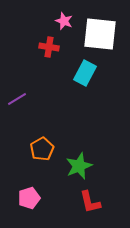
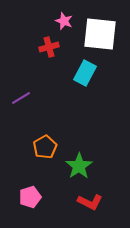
red cross: rotated 24 degrees counterclockwise
purple line: moved 4 px right, 1 px up
orange pentagon: moved 3 px right, 2 px up
green star: rotated 12 degrees counterclockwise
pink pentagon: moved 1 px right, 1 px up
red L-shape: rotated 50 degrees counterclockwise
